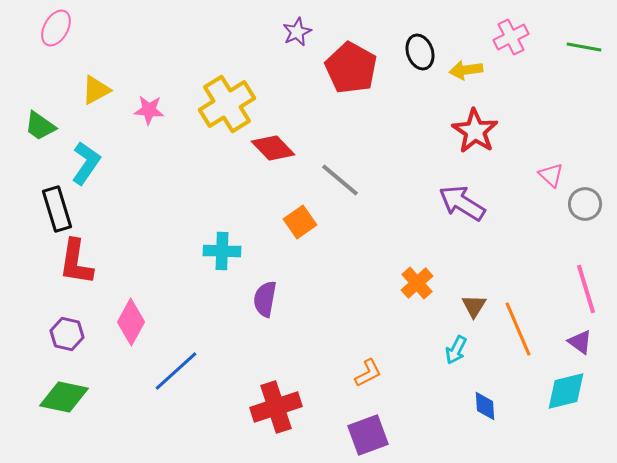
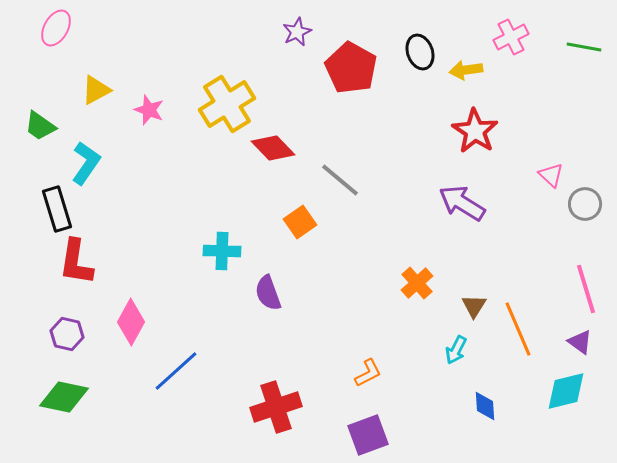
pink star: rotated 16 degrees clockwise
purple semicircle: moved 3 px right, 6 px up; rotated 30 degrees counterclockwise
